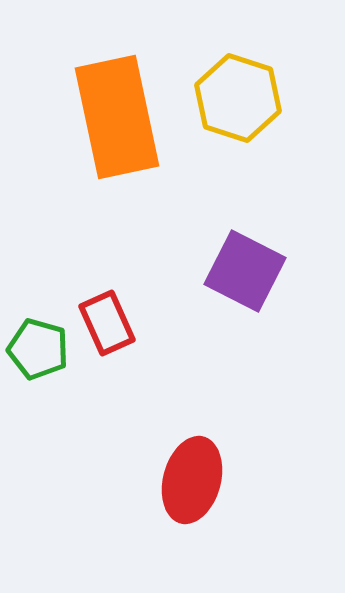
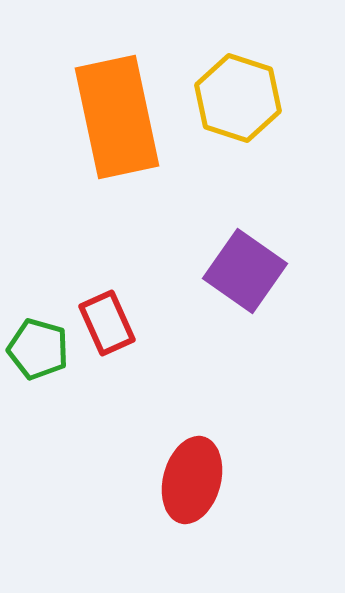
purple square: rotated 8 degrees clockwise
